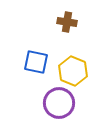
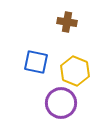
yellow hexagon: moved 2 px right
purple circle: moved 2 px right
